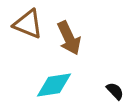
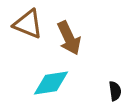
cyan diamond: moved 3 px left, 2 px up
black semicircle: rotated 36 degrees clockwise
